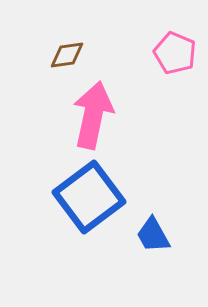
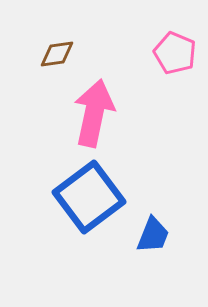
brown diamond: moved 10 px left, 1 px up
pink arrow: moved 1 px right, 2 px up
blue trapezoid: rotated 129 degrees counterclockwise
